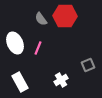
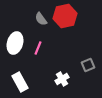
red hexagon: rotated 15 degrees counterclockwise
white ellipse: rotated 40 degrees clockwise
white cross: moved 1 px right, 1 px up
